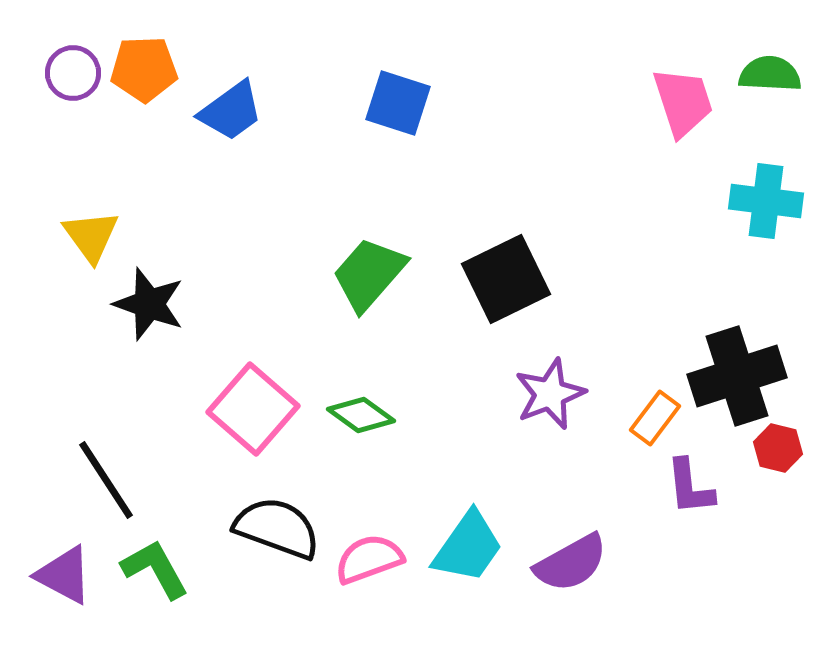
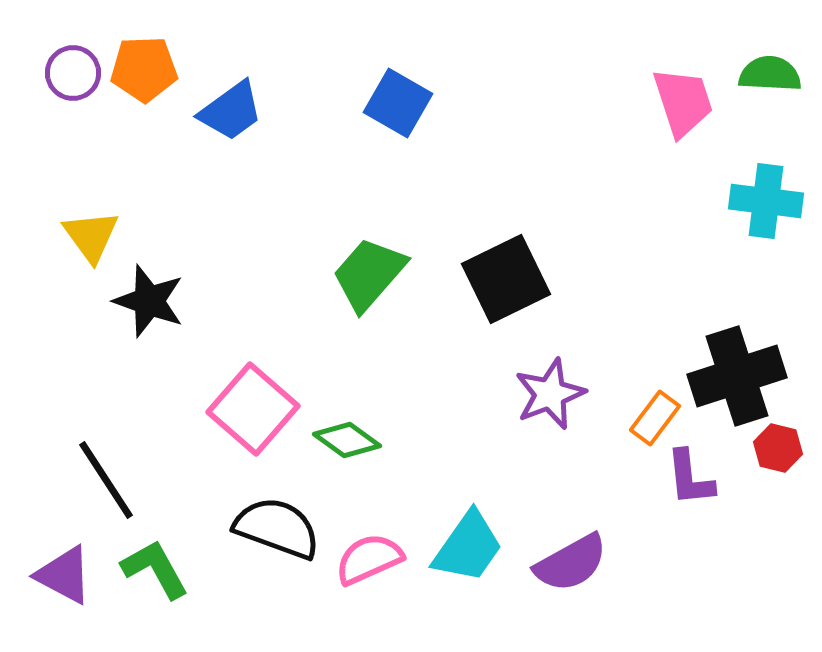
blue square: rotated 12 degrees clockwise
black star: moved 3 px up
green diamond: moved 14 px left, 25 px down
purple L-shape: moved 9 px up
pink semicircle: rotated 4 degrees counterclockwise
